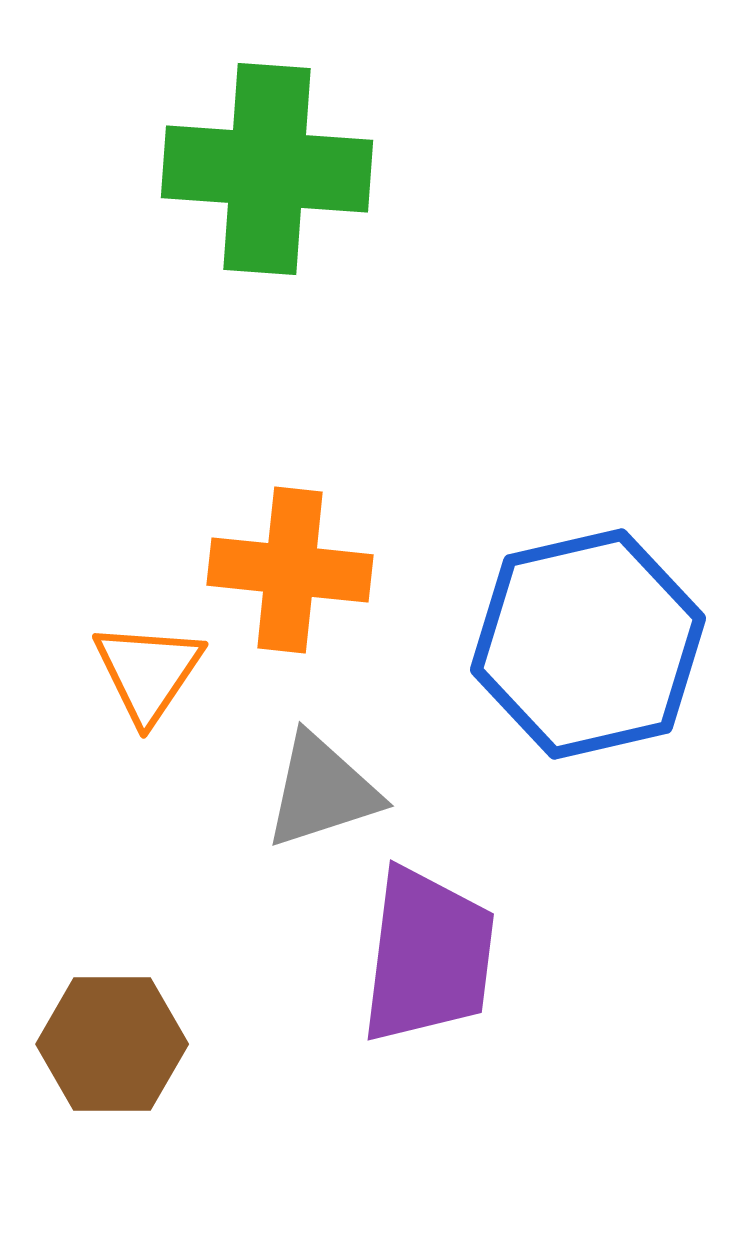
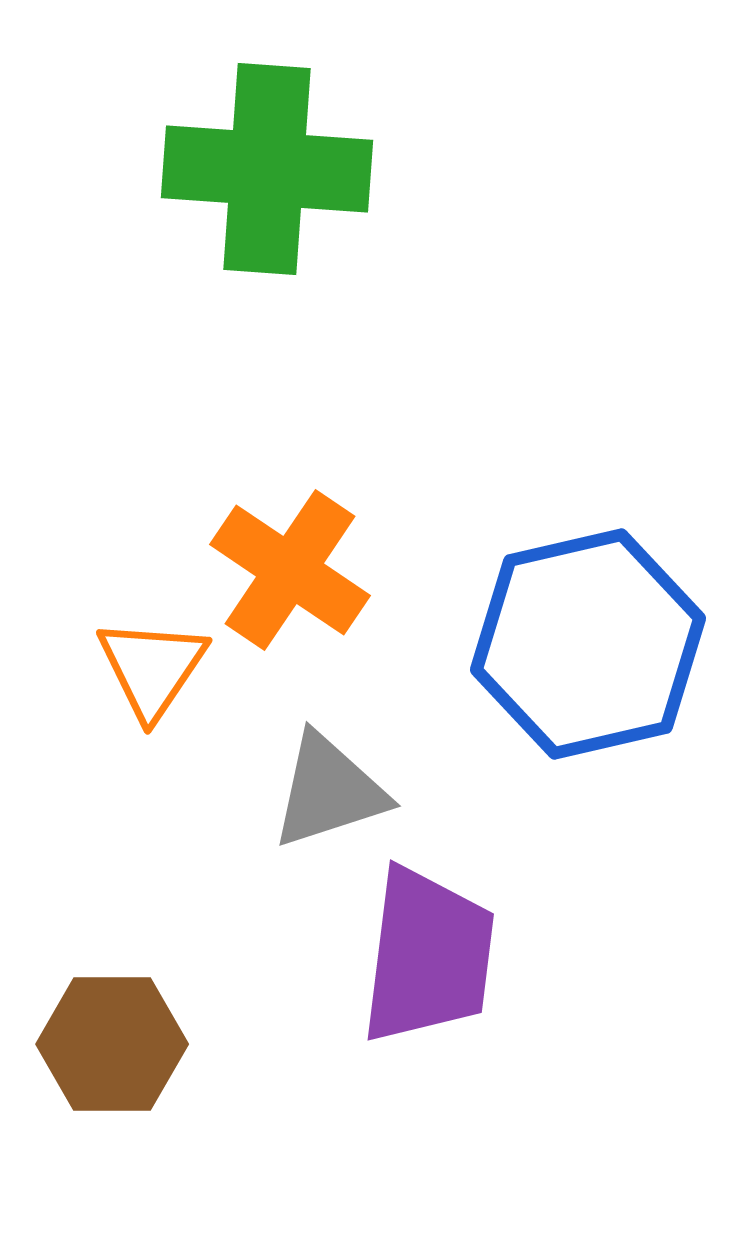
orange cross: rotated 28 degrees clockwise
orange triangle: moved 4 px right, 4 px up
gray triangle: moved 7 px right
